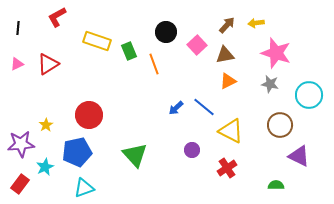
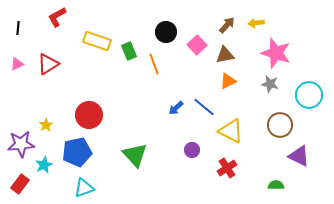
cyan star: moved 1 px left, 2 px up
